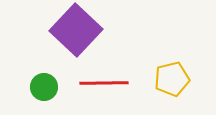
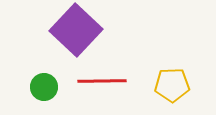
yellow pentagon: moved 6 px down; rotated 12 degrees clockwise
red line: moved 2 px left, 2 px up
